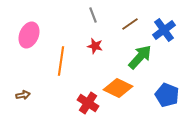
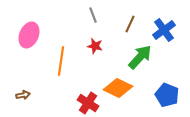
brown line: rotated 30 degrees counterclockwise
